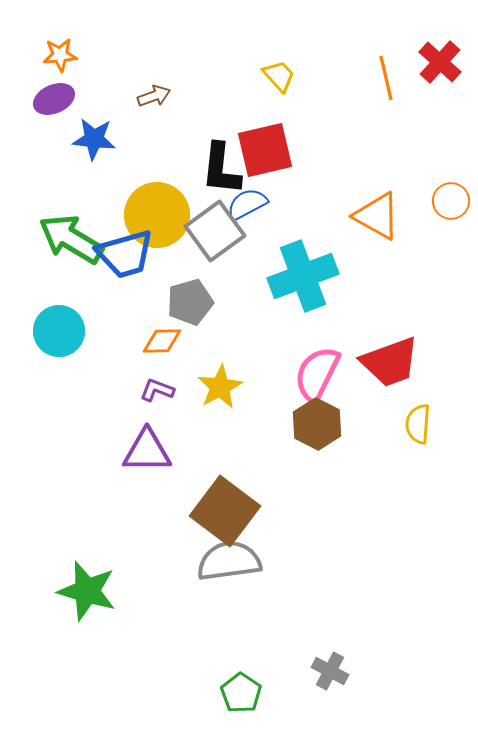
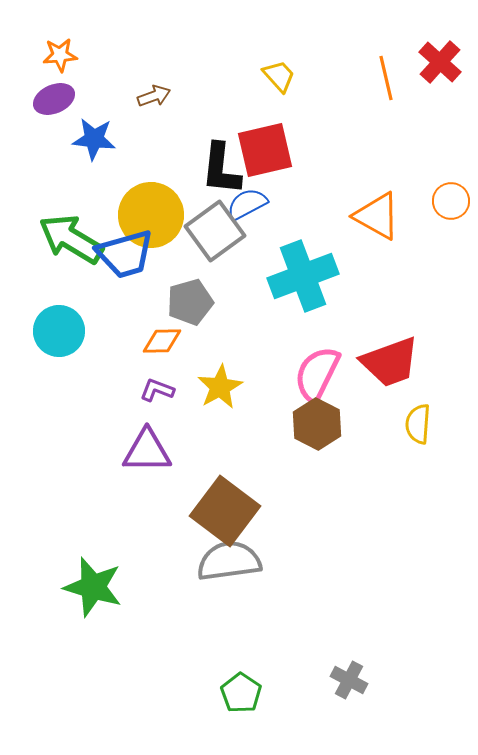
yellow circle: moved 6 px left
green star: moved 6 px right, 4 px up
gray cross: moved 19 px right, 9 px down
